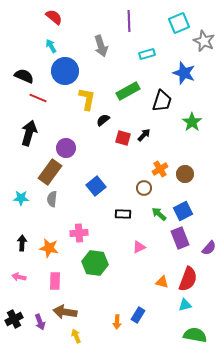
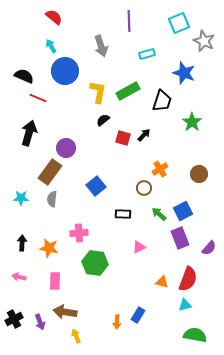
yellow L-shape at (87, 99): moved 11 px right, 7 px up
brown circle at (185, 174): moved 14 px right
